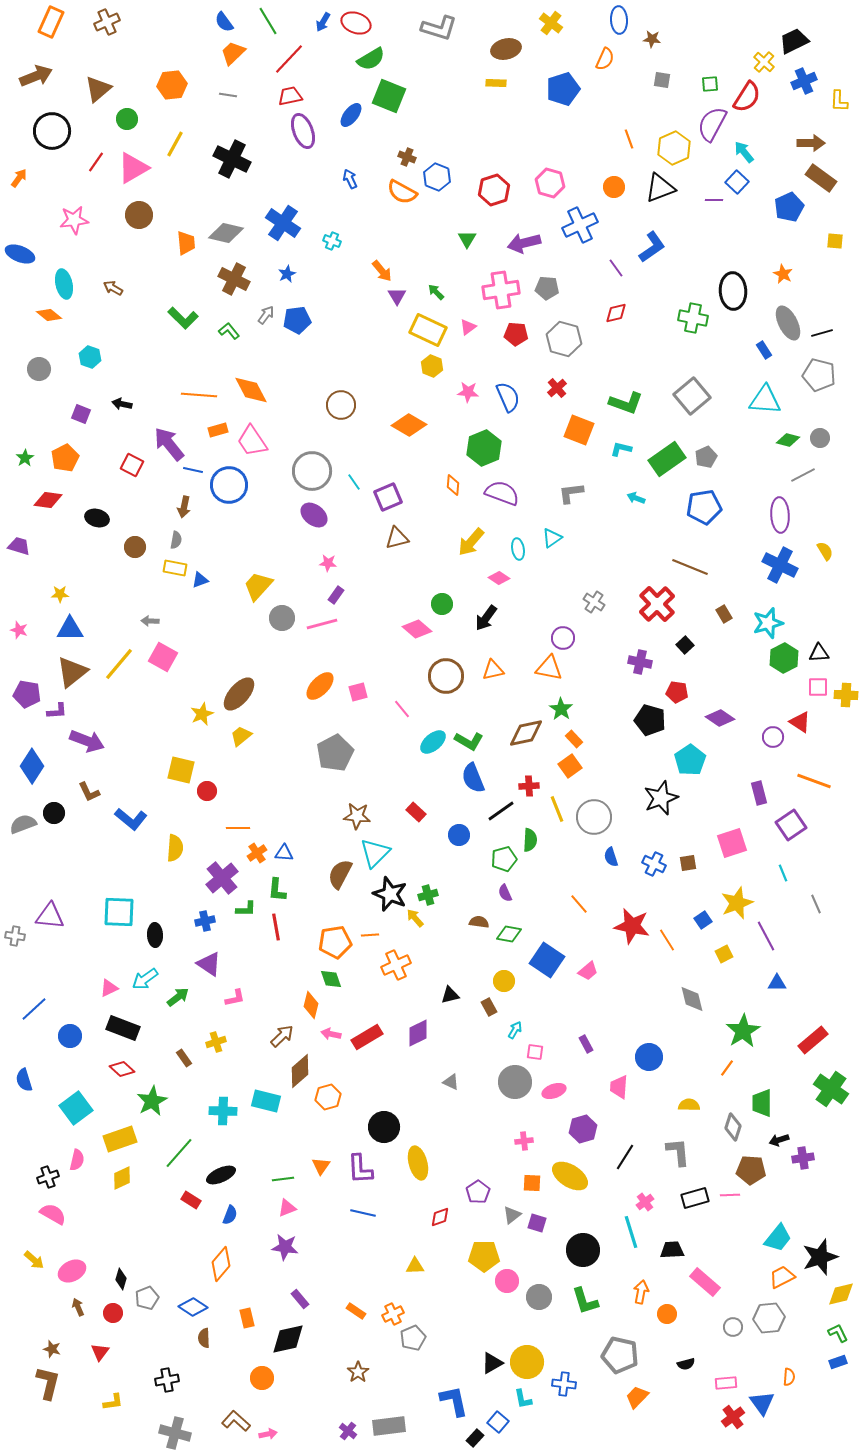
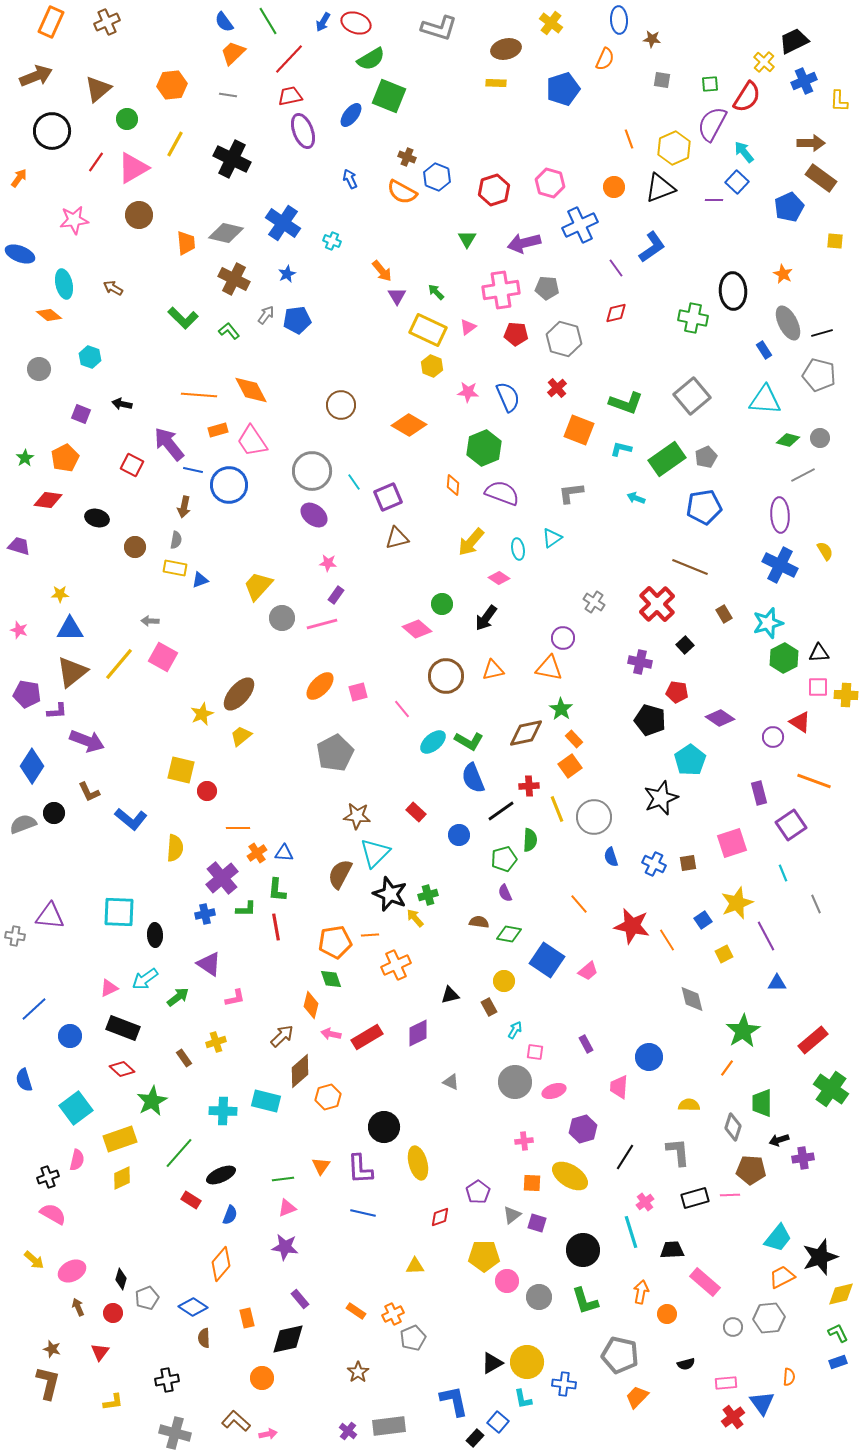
blue cross at (205, 921): moved 7 px up
